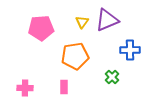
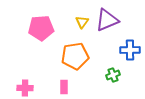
green cross: moved 1 px right, 2 px up; rotated 24 degrees clockwise
